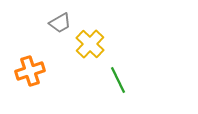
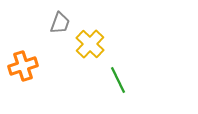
gray trapezoid: rotated 40 degrees counterclockwise
orange cross: moved 7 px left, 5 px up
